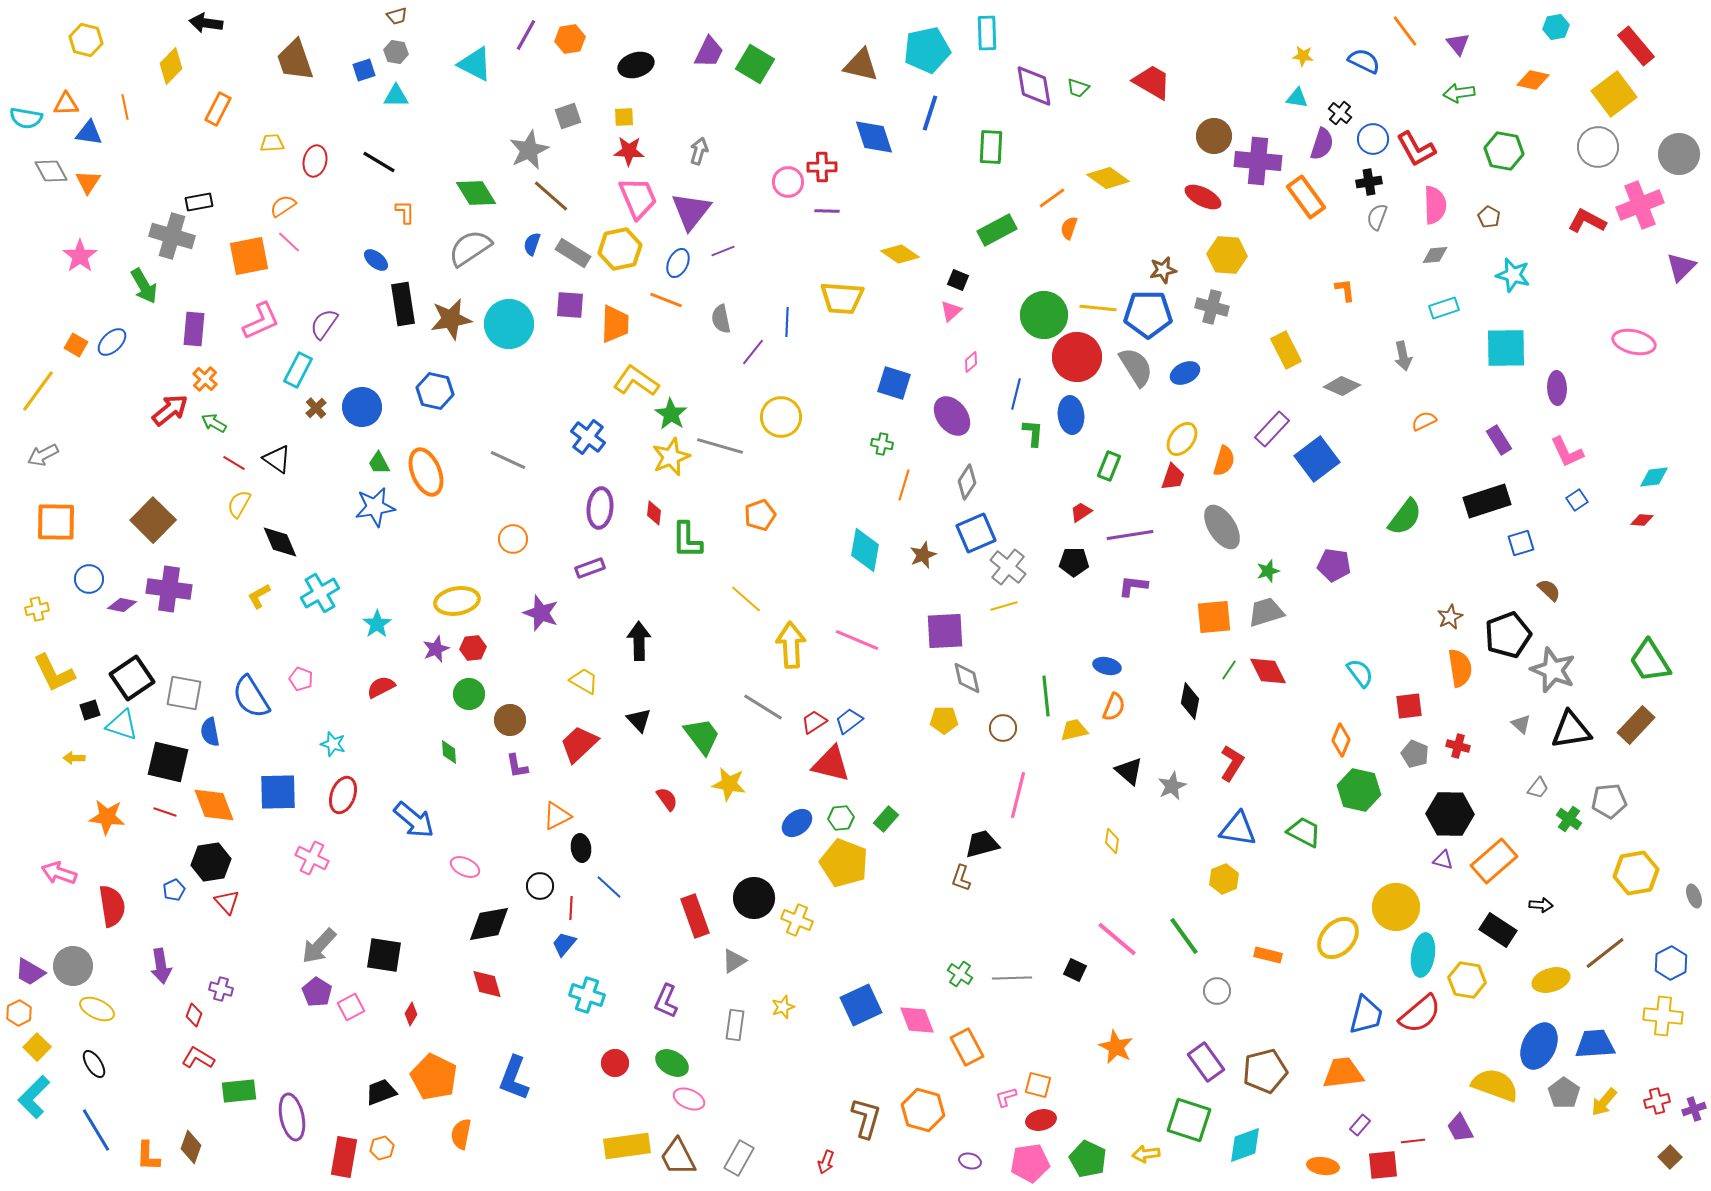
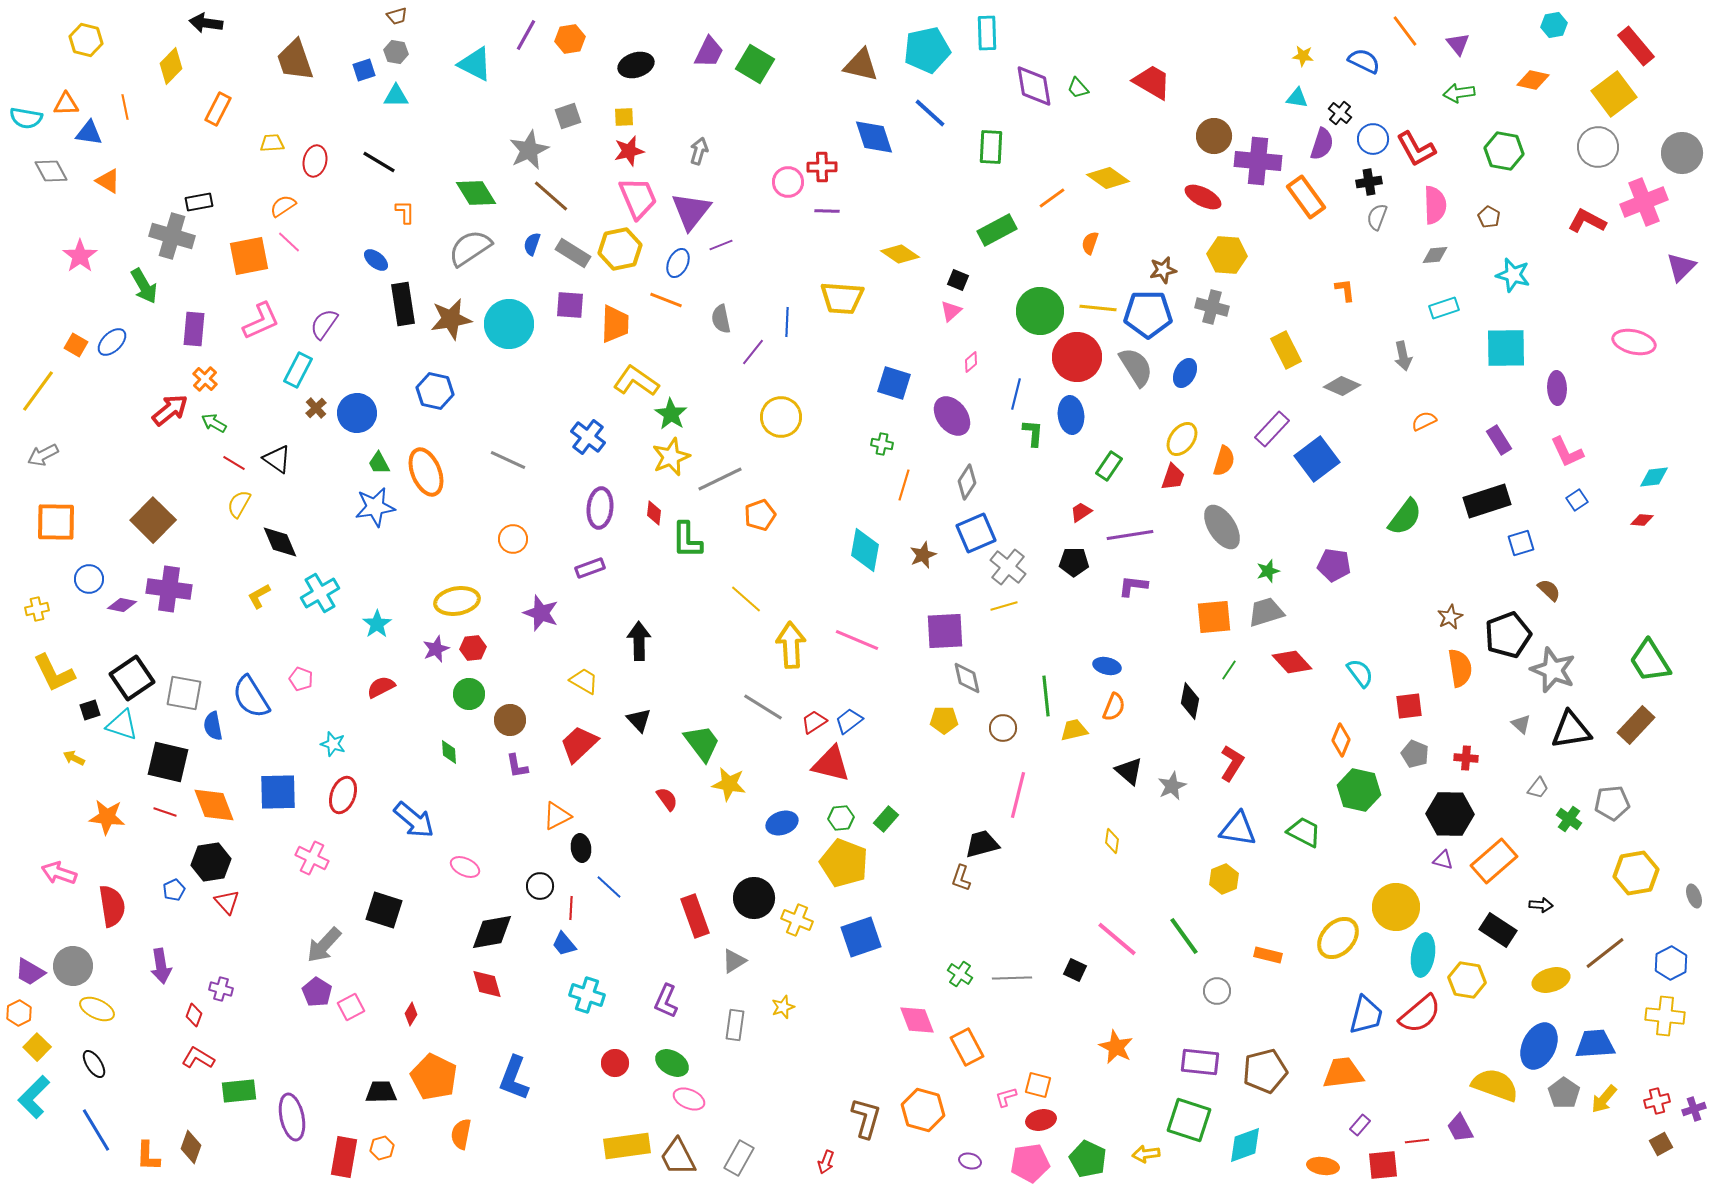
cyan hexagon at (1556, 27): moved 2 px left, 2 px up
green trapezoid at (1078, 88): rotated 30 degrees clockwise
blue line at (930, 113): rotated 66 degrees counterclockwise
red star at (629, 151): rotated 16 degrees counterclockwise
gray circle at (1679, 154): moved 3 px right, 1 px up
orange triangle at (88, 182): moved 20 px right, 1 px up; rotated 32 degrees counterclockwise
pink cross at (1640, 205): moved 4 px right, 3 px up
orange semicircle at (1069, 228): moved 21 px right, 15 px down
purple line at (723, 251): moved 2 px left, 6 px up
green circle at (1044, 315): moved 4 px left, 4 px up
blue ellipse at (1185, 373): rotated 36 degrees counterclockwise
blue circle at (362, 407): moved 5 px left, 6 px down
gray line at (720, 446): moved 33 px down; rotated 42 degrees counterclockwise
green rectangle at (1109, 466): rotated 12 degrees clockwise
red diamond at (1268, 671): moved 24 px right, 9 px up; rotated 15 degrees counterclockwise
blue semicircle at (210, 732): moved 3 px right, 6 px up
green trapezoid at (702, 736): moved 7 px down
red cross at (1458, 746): moved 8 px right, 12 px down; rotated 10 degrees counterclockwise
yellow arrow at (74, 758): rotated 25 degrees clockwise
gray pentagon at (1609, 801): moved 3 px right, 2 px down
blue ellipse at (797, 823): moved 15 px left; rotated 20 degrees clockwise
black diamond at (489, 924): moved 3 px right, 8 px down
blue trapezoid at (564, 944): rotated 80 degrees counterclockwise
gray arrow at (319, 946): moved 5 px right, 1 px up
black square at (384, 955): moved 45 px up; rotated 9 degrees clockwise
blue square at (861, 1005): moved 68 px up; rotated 6 degrees clockwise
yellow cross at (1663, 1016): moved 2 px right
purple rectangle at (1206, 1062): moved 6 px left; rotated 48 degrees counterclockwise
black trapezoid at (381, 1092): rotated 20 degrees clockwise
yellow arrow at (1604, 1102): moved 3 px up
red line at (1413, 1141): moved 4 px right
brown square at (1670, 1157): moved 9 px left, 13 px up; rotated 15 degrees clockwise
